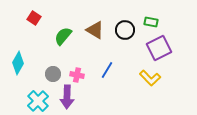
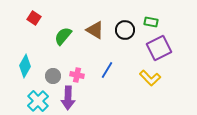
cyan diamond: moved 7 px right, 3 px down
gray circle: moved 2 px down
purple arrow: moved 1 px right, 1 px down
